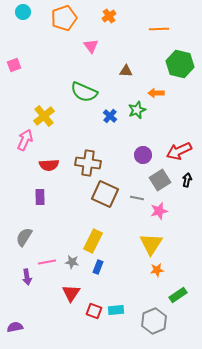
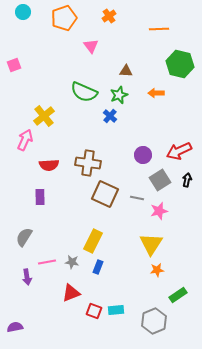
green star: moved 18 px left, 15 px up
red triangle: rotated 36 degrees clockwise
